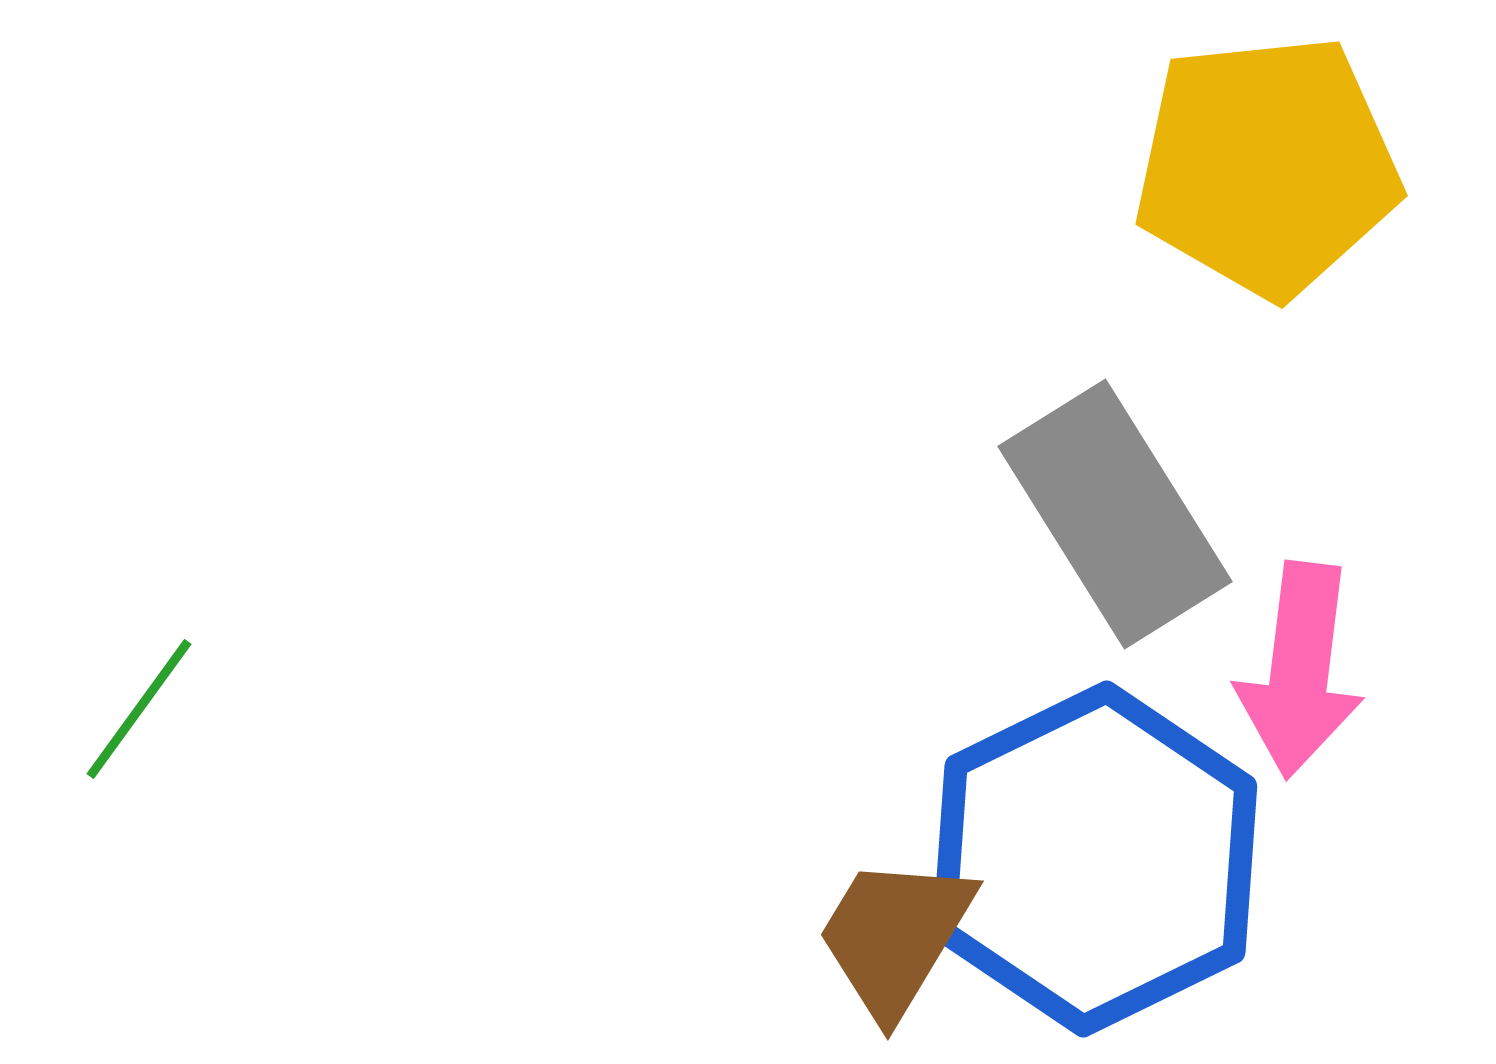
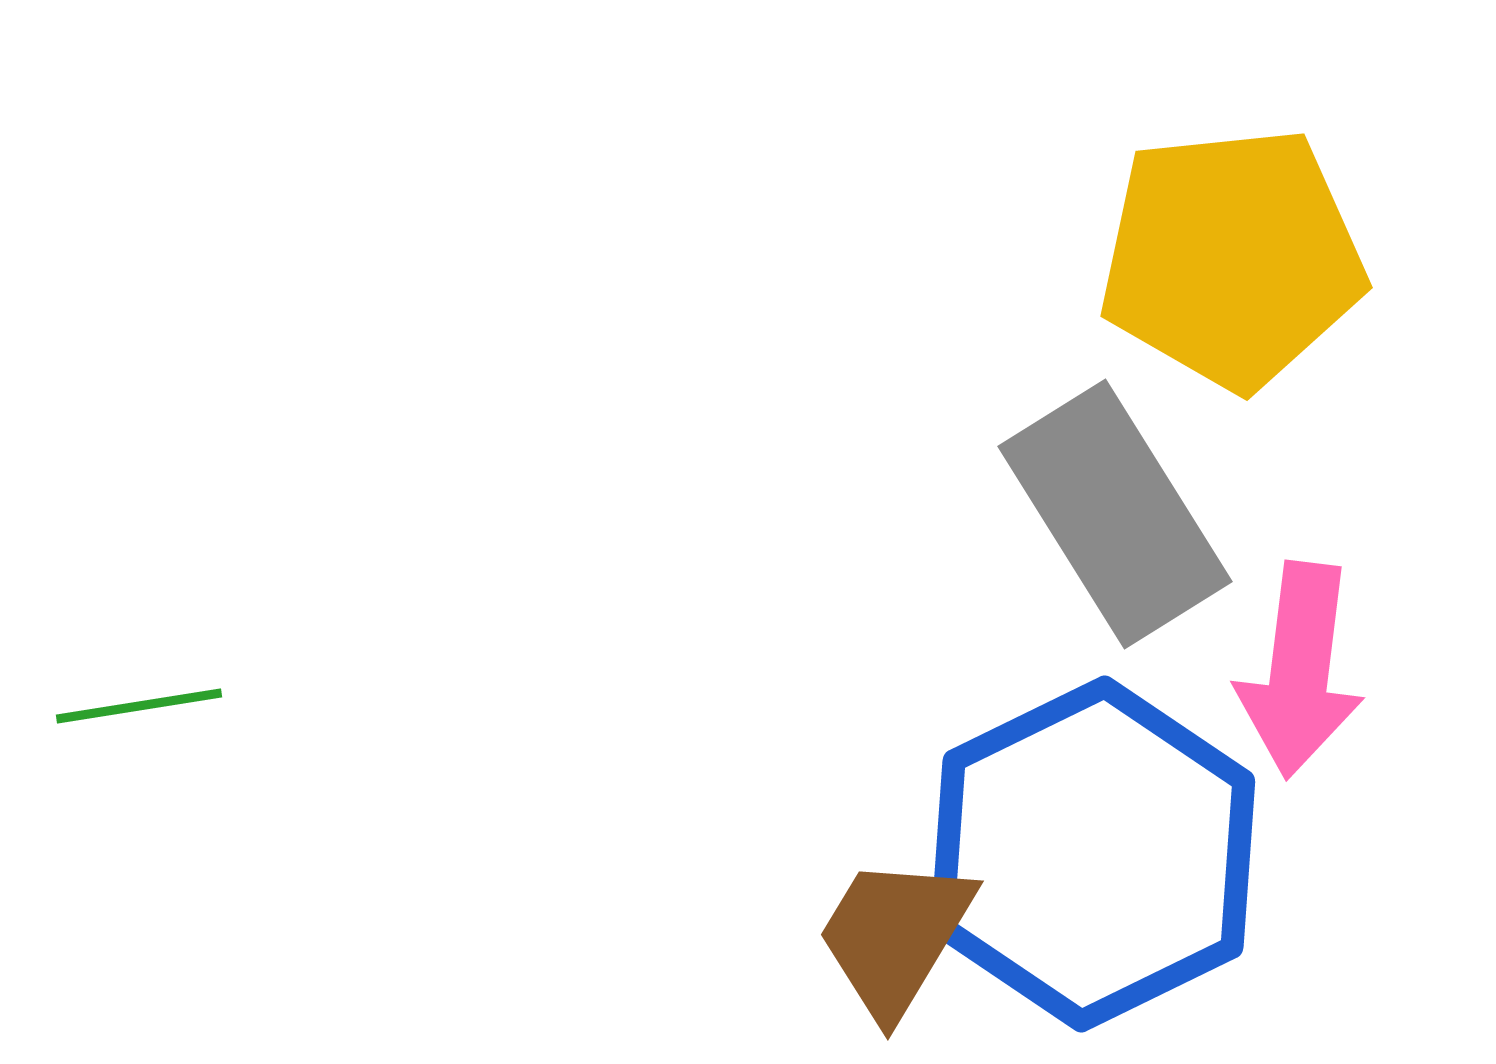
yellow pentagon: moved 35 px left, 92 px down
green line: moved 3 px up; rotated 45 degrees clockwise
blue hexagon: moved 2 px left, 5 px up
